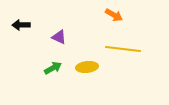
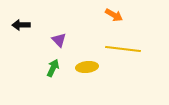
purple triangle: moved 3 px down; rotated 21 degrees clockwise
green arrow: rotated 36 degrees counterclockwise
